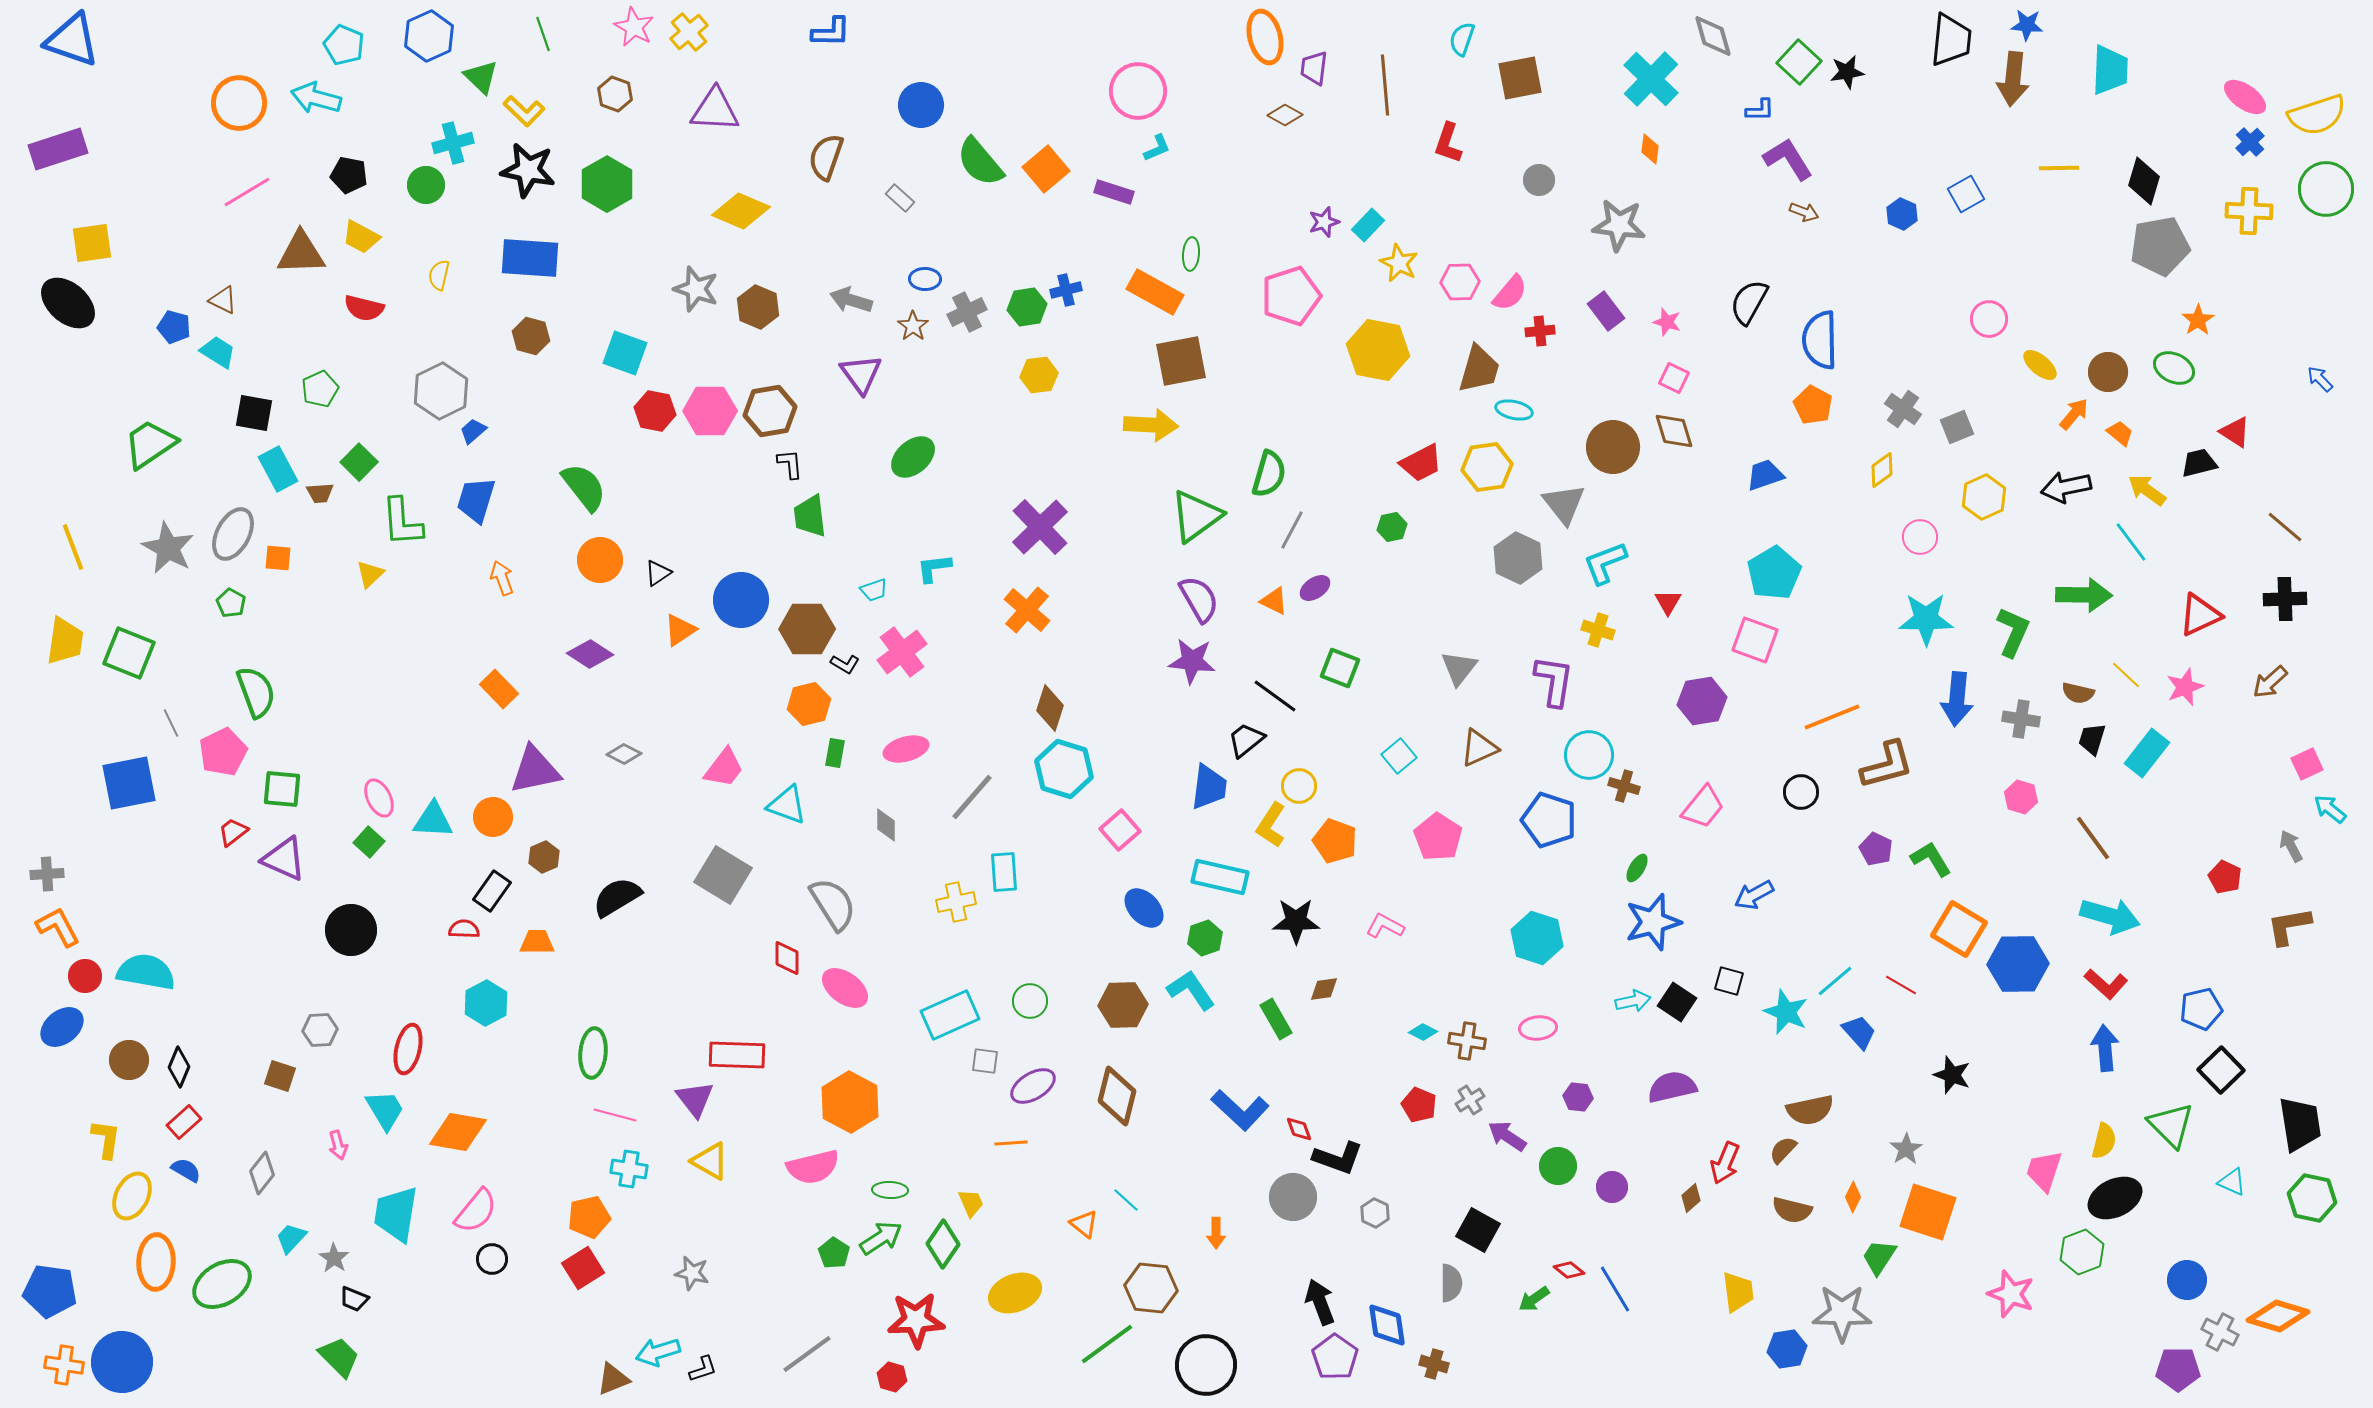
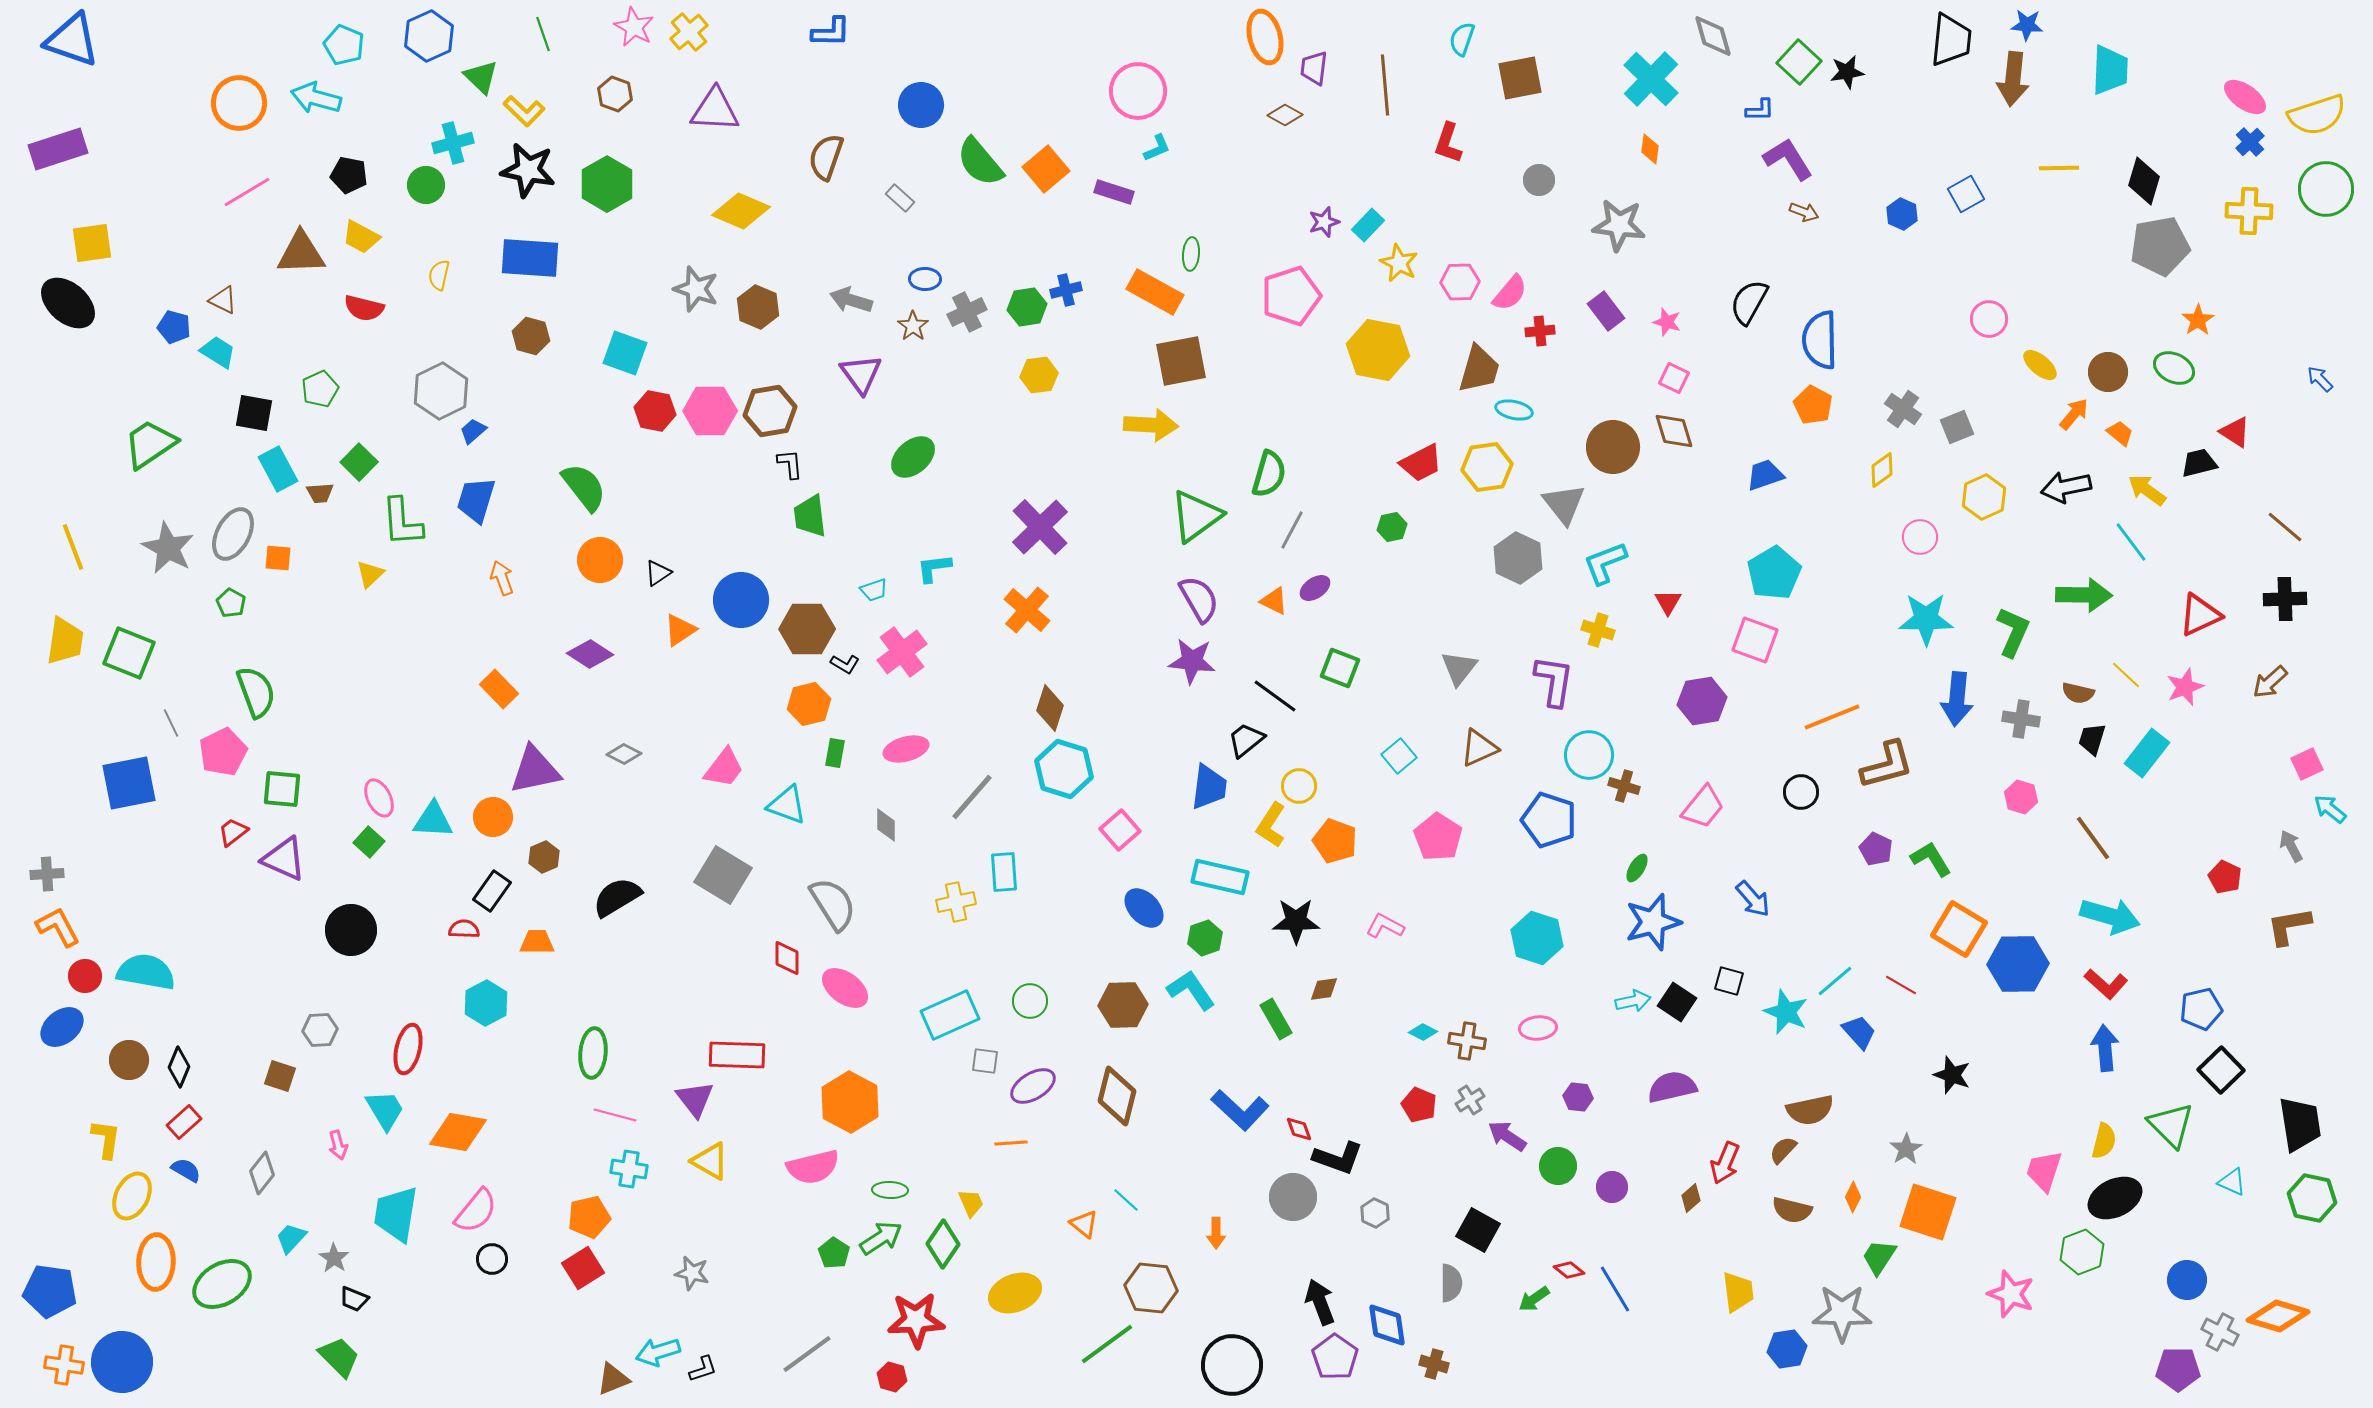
blue arrow at (1754, 895): moved 1 px left, 4 px down; rotated 102 degrees counterclockwise
black circle at (1206, 1365): moved 26 px right
